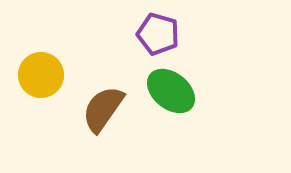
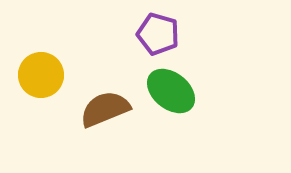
brown semicircle: moved 2 px right; rotated 33 degrees clockwise
